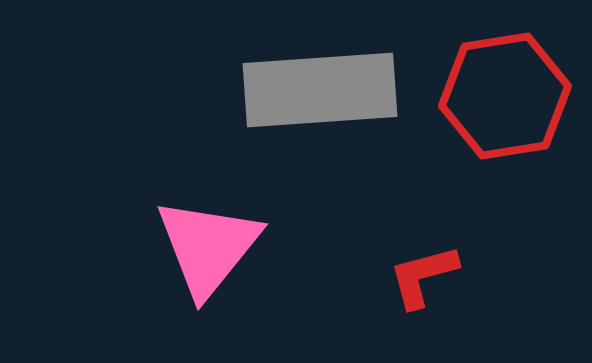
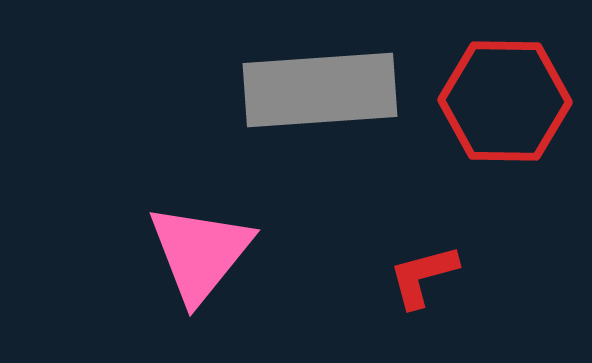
red hexagon: moved 5 px down; rotated 10 degrees clockwise
pink triangle: moved 8 px left, 6 px down
